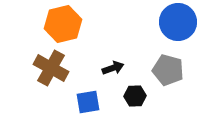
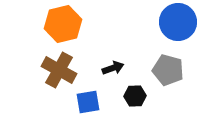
brown cross: moved 8 px right, 2 px down
